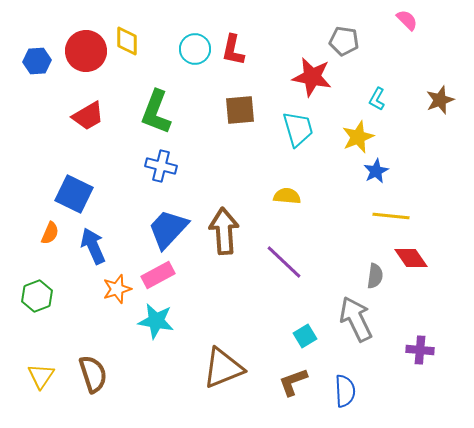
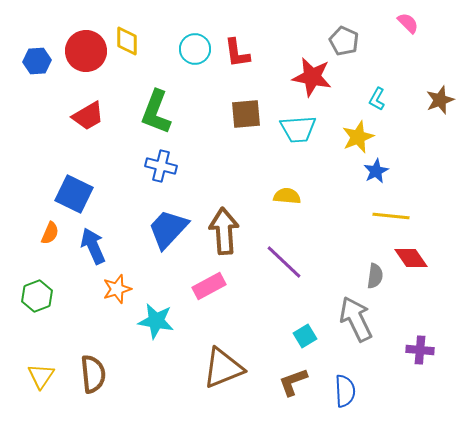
pink semicircle: moved 1 px right, 3 px down
gray pentagon: rotated 16 degrees clockwise
red L-shape: moved 4 px right, 3 px down; rotated 20 degrees counterclockwise
brown square: moved 6 px right, 4 px down
cyan trapezoid: rotated 102 degrees clockwise
pink rectangle: moved 51 px right, 11 px down
brown semicircle: rotated 12 degrees clockwise
